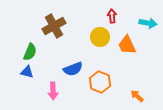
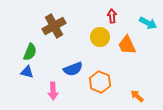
cyan arrow: rotated 18 degrees clockwise
